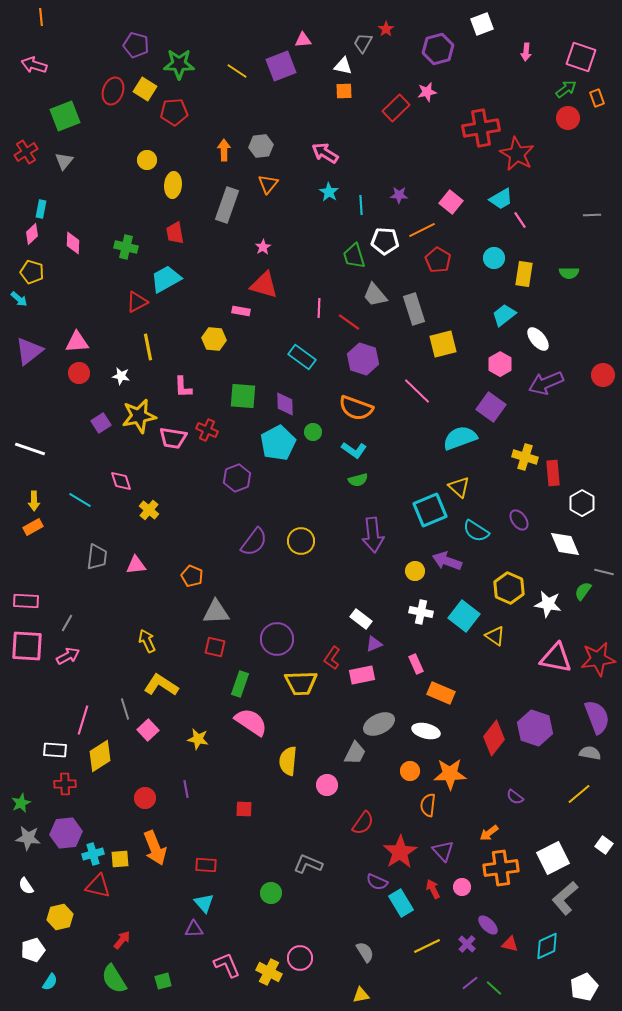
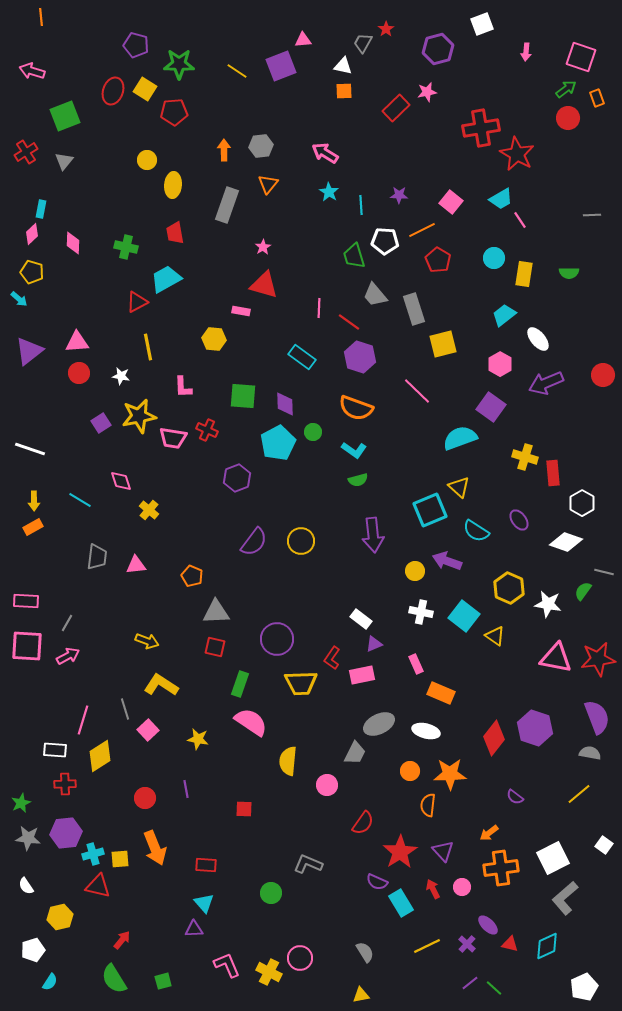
pink arrow at (34, 65): moved 2 px left, 6 px down
purple hexagon at (363, 359): moved 3 px left, 2 px up
white diamond at (565, 544): moved 1 px right, 2 px up; rotated 48 degrees counterclockwise
yellow arrow at (147, 641): rotated 135 degrees clockwise
